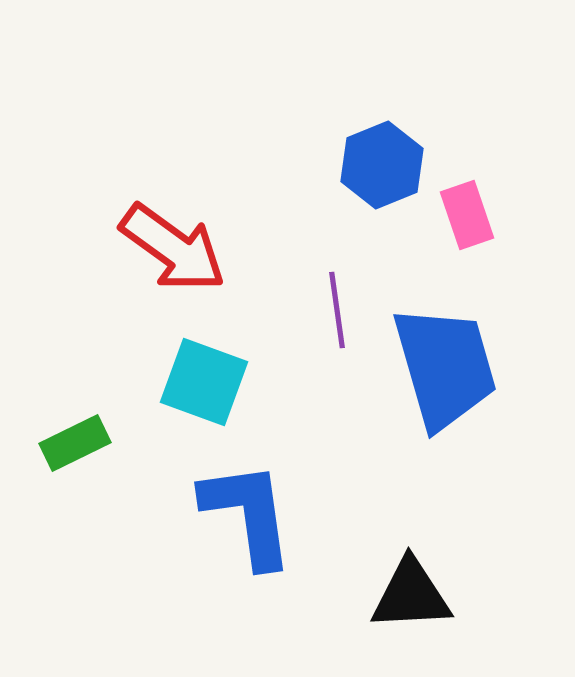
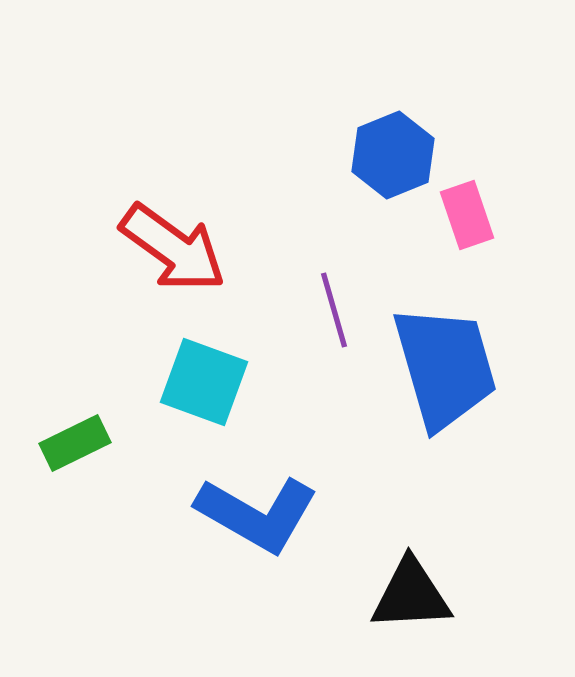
blue hexagon: moved 11 px right, 10 px up
purple line: moved 3 px left; rotated 8 degrees counterclockwise
blue L-shape: moved 9 px right; rotated 128 degrees clockwise
